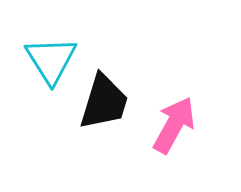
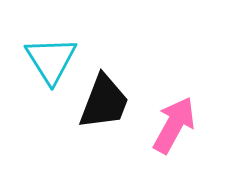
black trapezoid: rotated 4 degrees clockwise
